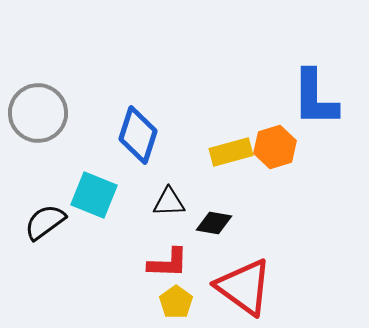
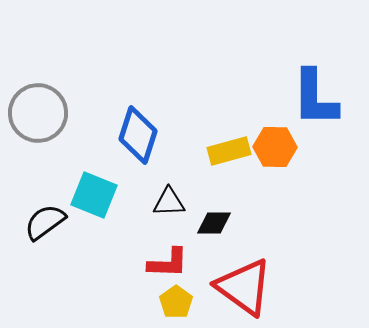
orange hexagon: rotated 18 degrees clockwise
yellow rectangle: moved 2 px left, 1 px up
black diamond: rotated 9 degrees counterclockwise
